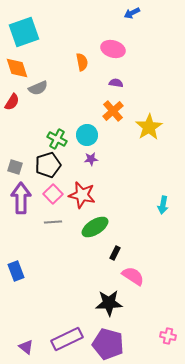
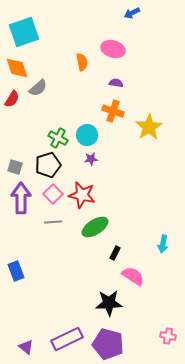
gray semicircle: rotated 18 degrees counterclockwise
red semicircle: moved 3 px up
orange cross: rotated 30 degrees counterclockwise
green cross: moved 1 px right, 1 px up
cyan arrow: moved 39 px down
